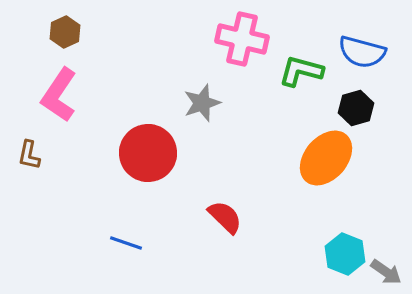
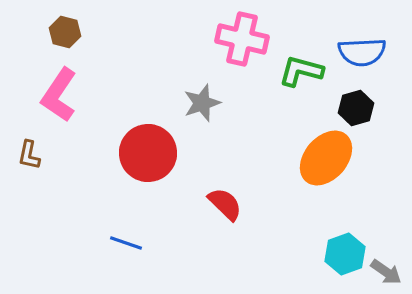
brown hexagon: rotated 20 degrees counterclockwise
blue semicircle: rotated 18 degrees counterclockwise
red semicircle: moved 13 px up
cyan hexagon: rotated 18 degrees clockwise
